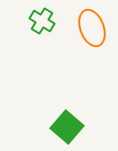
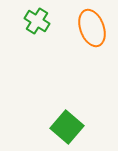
green cross: moved 5 px left
